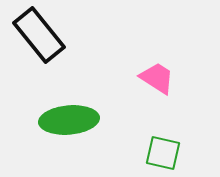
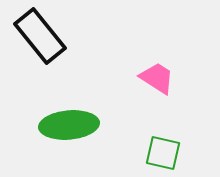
black rectangle: moved 1 px right, 1 px down
green ellipse: moved 5 px down
